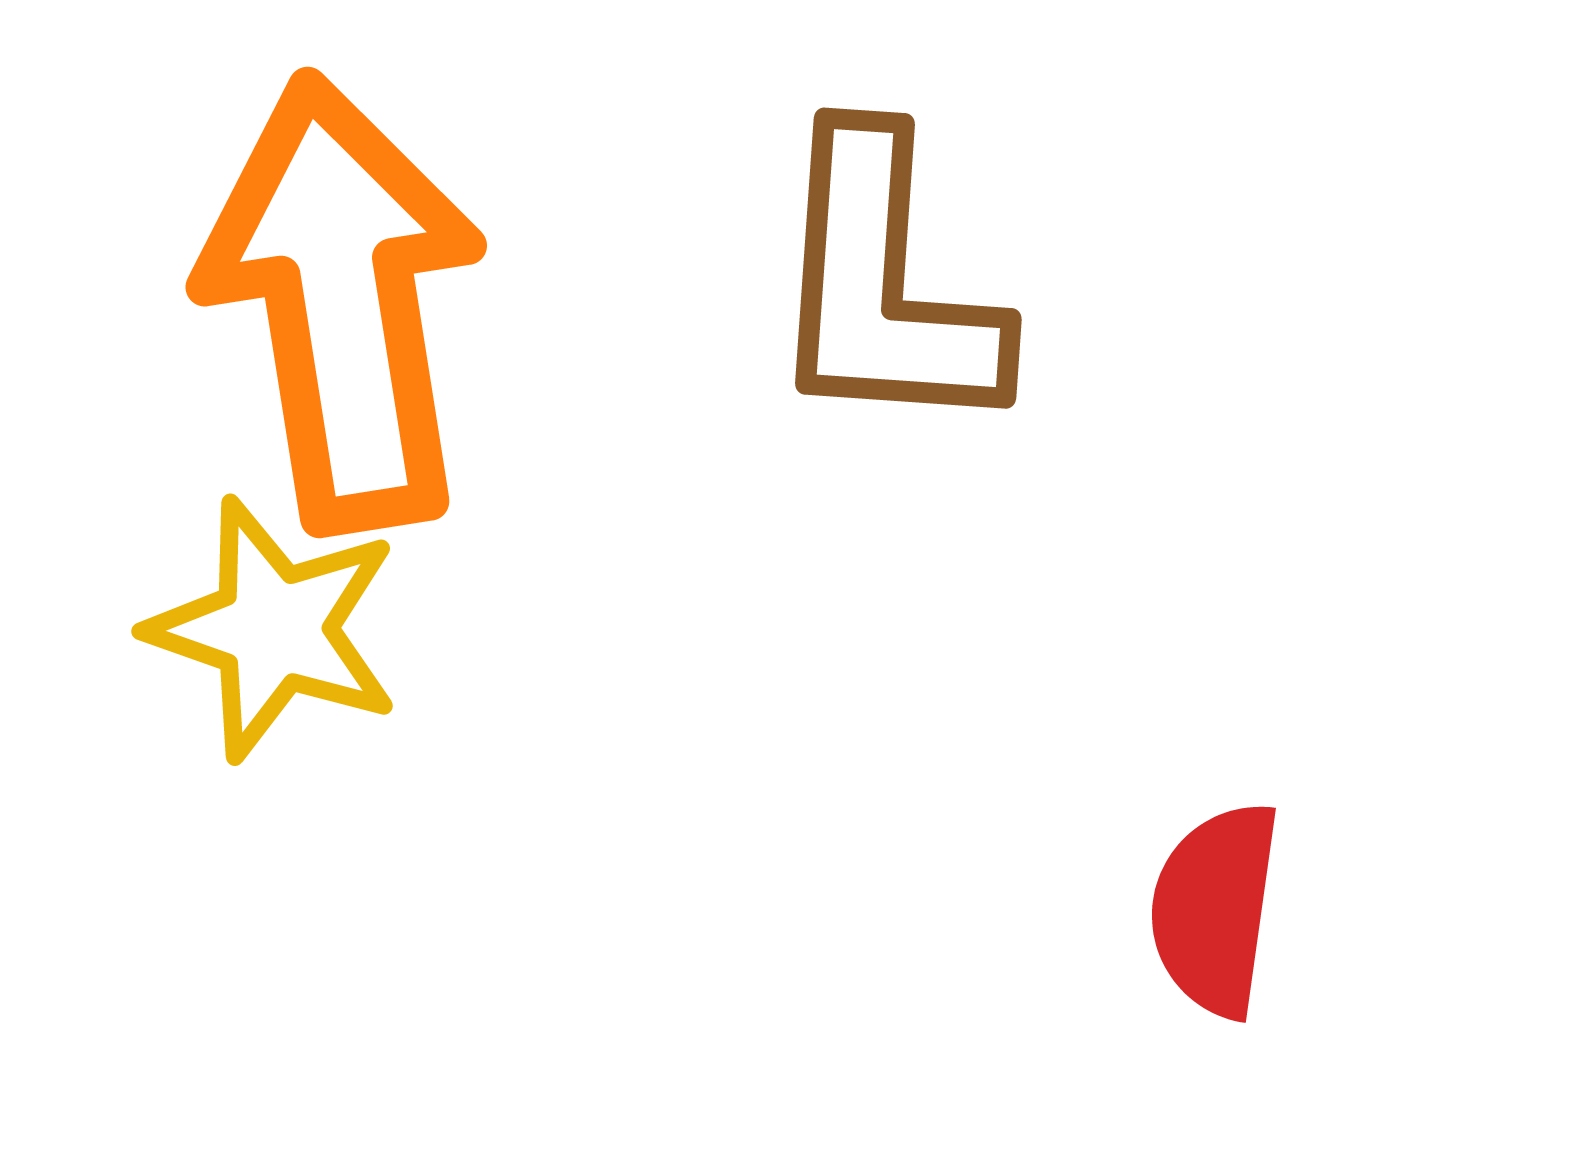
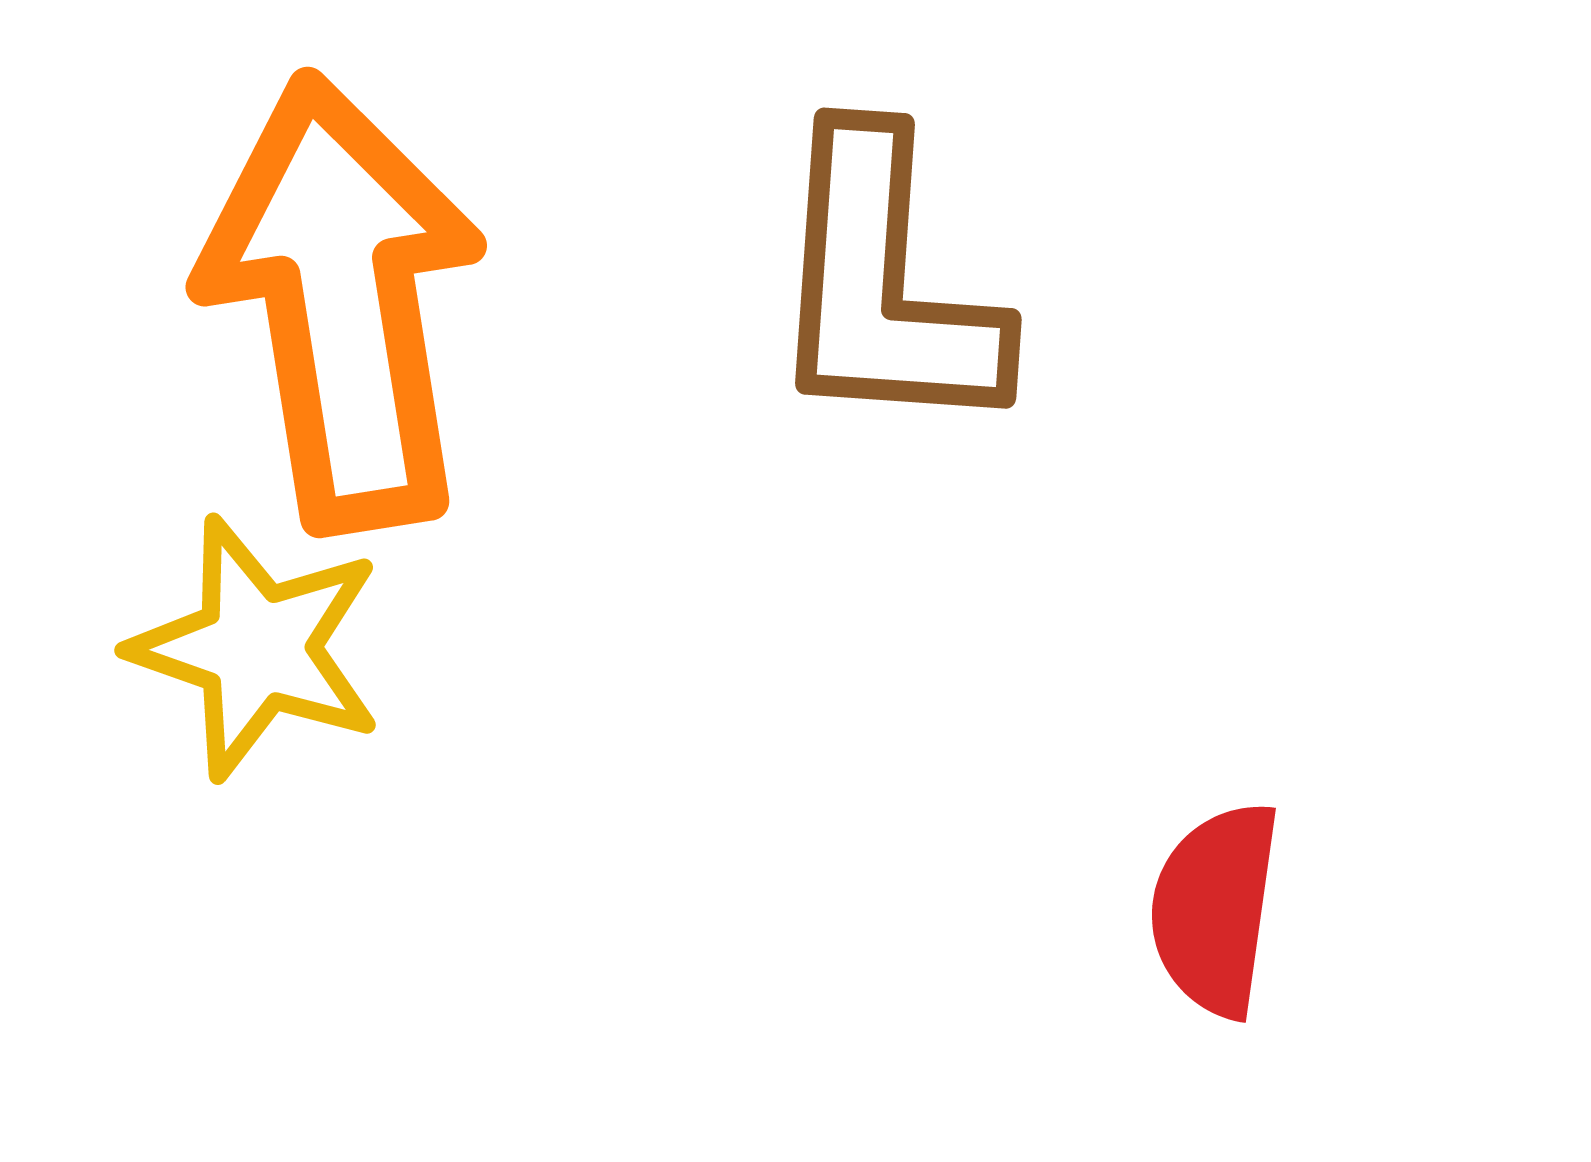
yellow star: moved 17 px left, 19 px down
